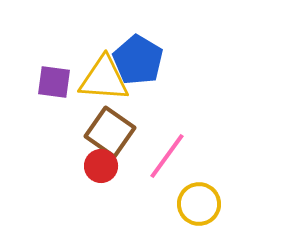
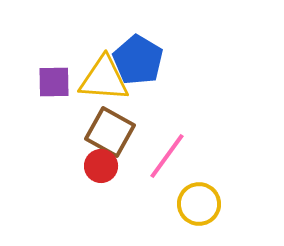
purple square: rotated 9 degrees counterclockwise
brown square: rotated 6 degrees counterclockwise
